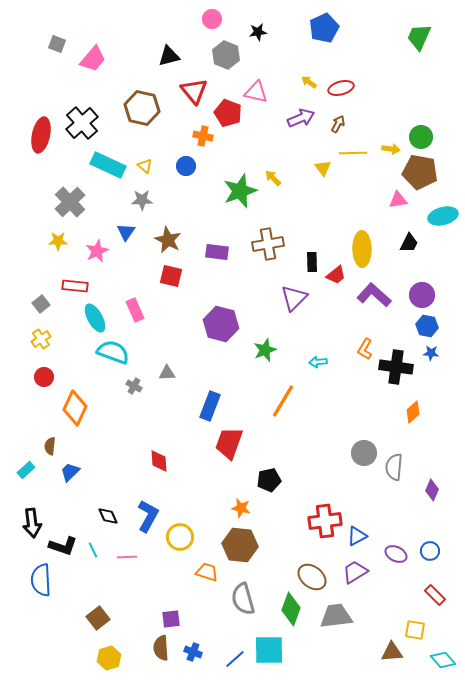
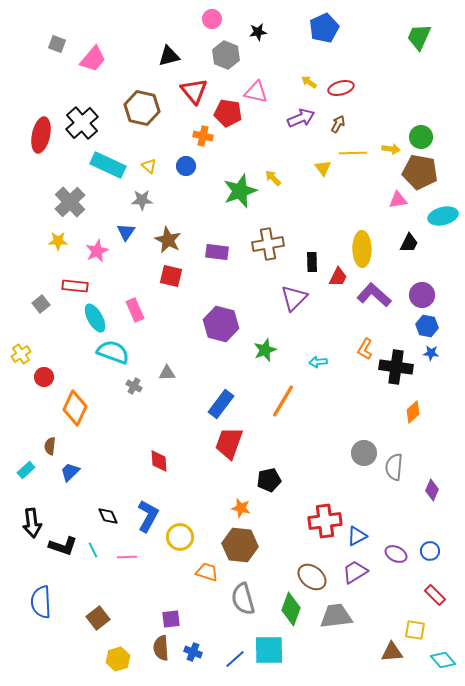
red pentagon at (228, 113): rotated 12 degrees counterclockwise
yellow triangle at (145, 166): moved 4 px right
red trapezoid at (336, 275): moved 2 px right, 2 px down; rotated 25 degrees counterclockwise
yellow cross at (41, 339): moved 20 px left, 15 px down
blue rectangle at (210, 406): moved 11 px right, 2 px up; rotated 16 degrees clockwise
blue semicircle at (41, 580): moved 22 px down
yellow hexagon at (109, 658): moved 9 px right, 1 px down
